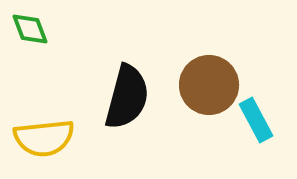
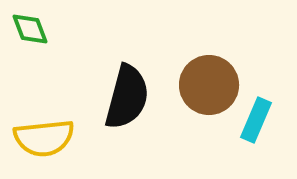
cyan rectangle: rotated 51 degrees clockwise
